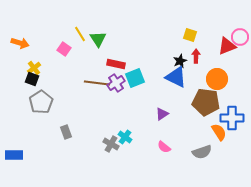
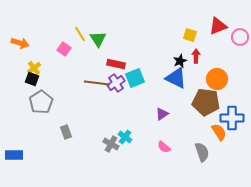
red triangle: moved 9 px left, 20 px up
blue triangle: moved 1 px down
gray semicircle: rotated 90 degrees counterclockwise
